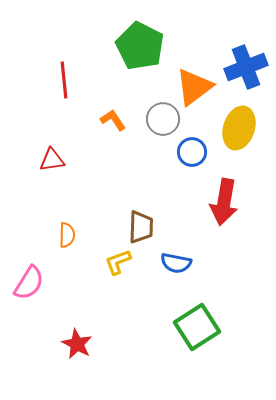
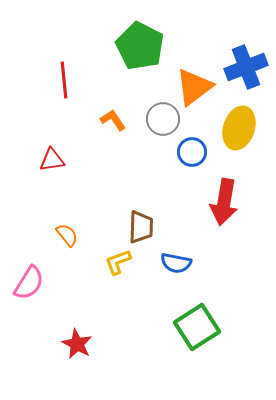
orange semicircle: rotated 40 degrees counterclockwise
